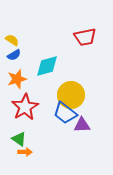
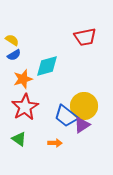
orange star: moved 6 px right
yellow circle: moved 13 px right, 11 px down
blue trapezoid: moved 1 px right, 3 px down
purple triangle: rotated 30 degrees counterclockwise
orange arrow: moved 30 px right, 9 px up
